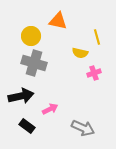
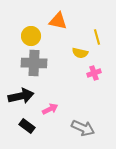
gray cross: rotated 15 degrees counterclockwise
